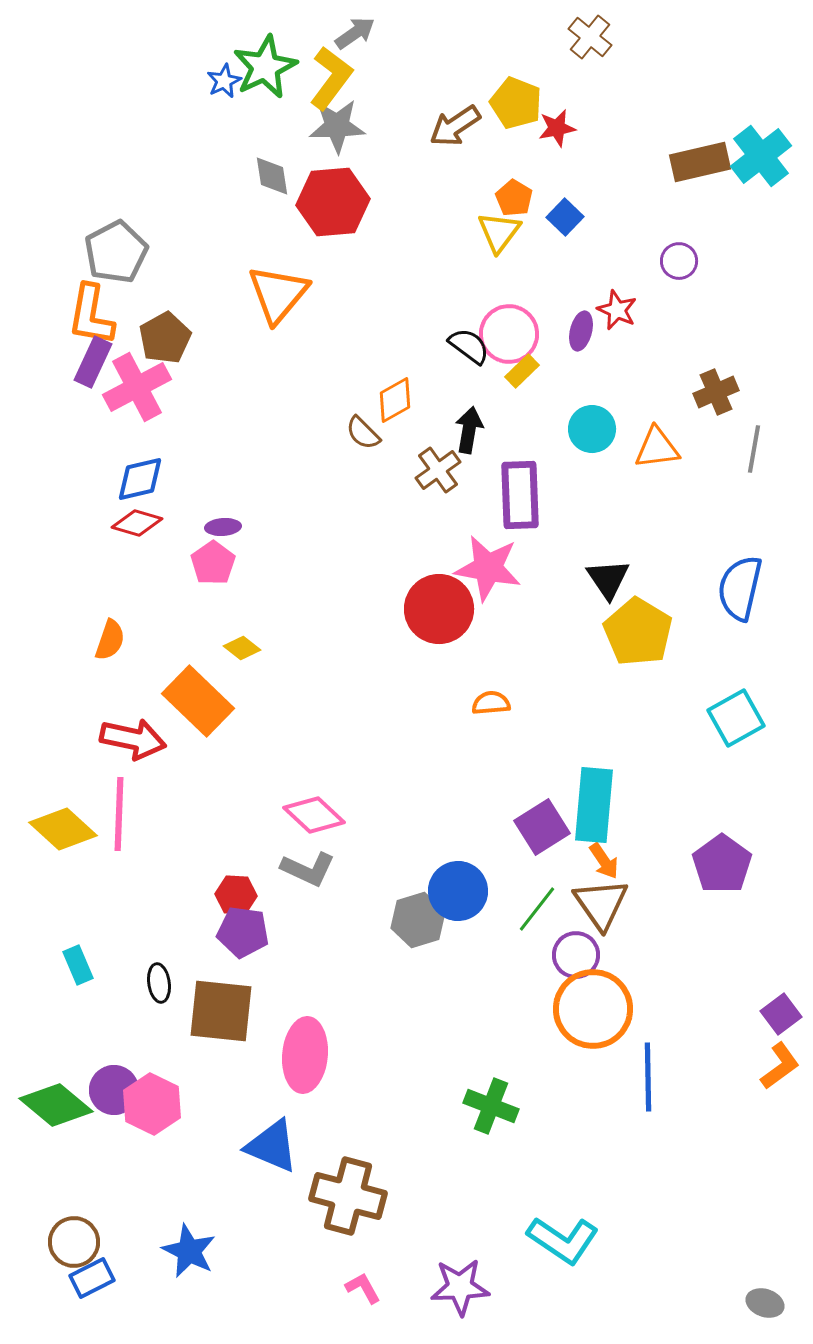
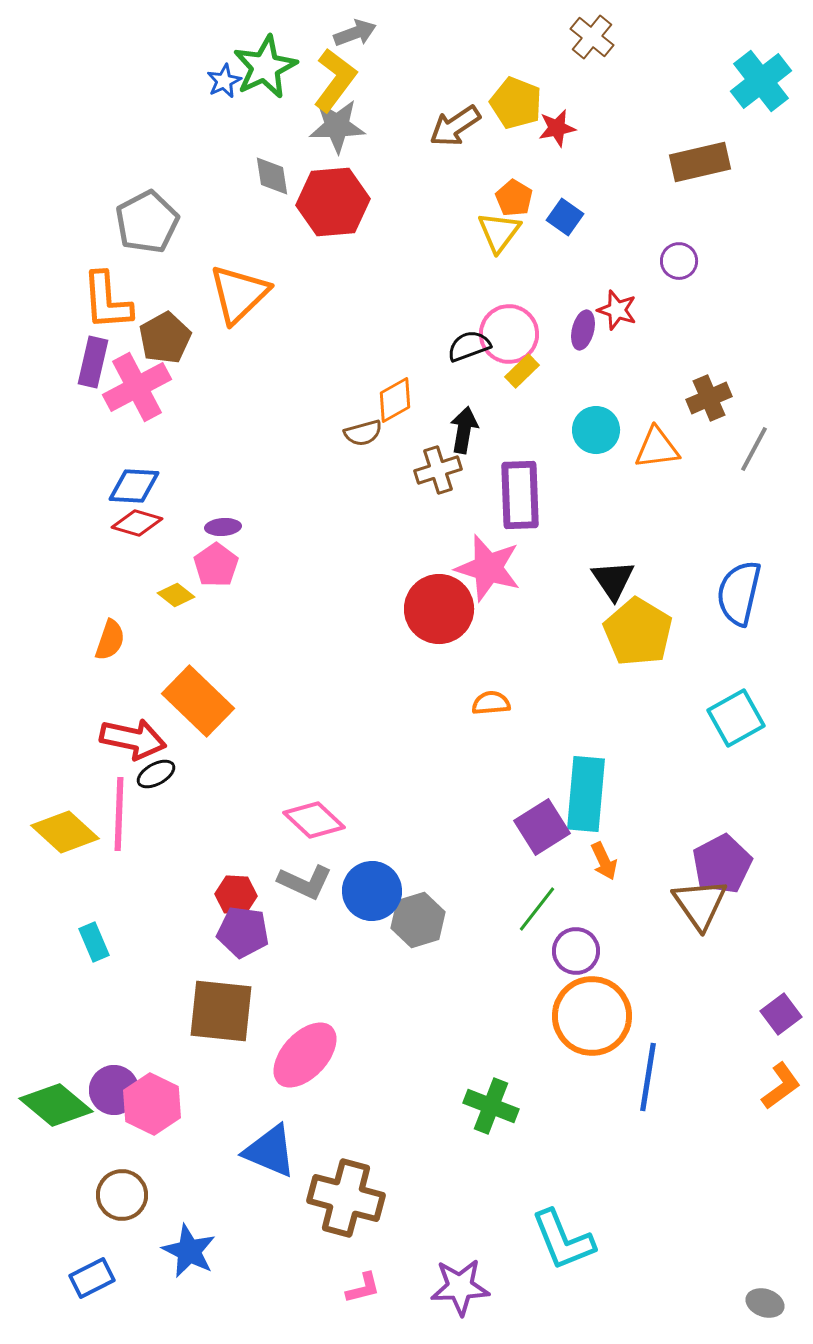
gray arrow at (355, 33): rotated 15 degrees clockwise
brown cross at (590, 37): moved 2 px right
yellow L-shape at (331, 78): moved 4 px right, 2 px down
cyan cross at (761, 156): moved 75 px up
blue square at (565, 217): rotated 9 degrees counterclockwise
gray pentagon at (116, 252): moved 31 px right, 30 px up
orange triangle at (278, 294): moved 39 px left; rotated 6 degrees clockwise
red star at (617, 310): rotated 6 degrees counterclockwise
orange L-shape at (91, 315): moved 16 px right, 14 px up; rotated 14 degrees counterclockwise
purple ellipse at (581, 331): moved 2 px right, 1 px up
black semicircle at (469, 346): rotated 57 degrees counterclockwise
purple rectangle at (93, 362): rotated 12 degrees counterclockwise
brown cross at (716, 392): moved 7 px left, 6 px down
cyan circle at (592, 429): moved 4 px right, 1 px down
black arrow at (469, 430): moved 5 px left
brown semicircle at (363, 433): rotated 60 degrees counterclockwise
gray line at (754, 449): rotated 18 degrees clockwise
brown cross at (438, 470): rotated 18 degrees clockwise
blue diamond at (140, 479): moved 6 px left, 7 px down; rotated 16 degrees clockwise
pink pentagon at (213, 563): moved 3 px right, 2 px down
pink star at (488, 568): rotated 6 degrees clockwise
black triangle at (608, 579): moved 5 px right, 1 px down
blue semicircle at (740, 588): moved 1 px left, 5 px down
yellow diamond at (242, 648): moved 66 px left, 53 px up
cyan rectangle at (594, 805): moved 8 px left, 11 px up
pink diamond at (314, 815): moved 5 px down
yellow diamond at (63, 829): moved 2 px right, 3 px down
orange arrow at (604, 861): rotated 9 degrees clockwise
purple pentagon at (722, 864): rotated 8 degrees clockwise
gray L-shape at (308, 869): moved 3 px left, 13 px down
blue circle at (458, 891): moved 86 px left
brown triangle at (601, 904): moved 99 px right
purple circle at (576, 955): moved 4 px up
cyan rectangle at (78, 965): moved 16 px right, 23 px up
black ellipse at (159, 983): moved 3 px left, 209 px up; rotated 69 degrees clockwise
orange circle at (593, 1009): moved 1 px left, 7 px down
pink ellipse at (305, 1055): rotated 38 degrees clockwise
orange L-shape at (780, 1066): moved 1 px right, 20 px down
blue line at (648, 1077): rotated 10 degrees clockwise
blue triangle at (272, 1146): moved 2 px left, 5 px down
brown cross at (348, 1196): moved 2 px left, 2 px down
cyan L-shape at (563, 1240): rotated 34 degrees clockwise
brown circle at (74, 1242): moved 48 px right, 47 px up
pink L-shape at (363, 1288): rotated 105 degrees clockwise
